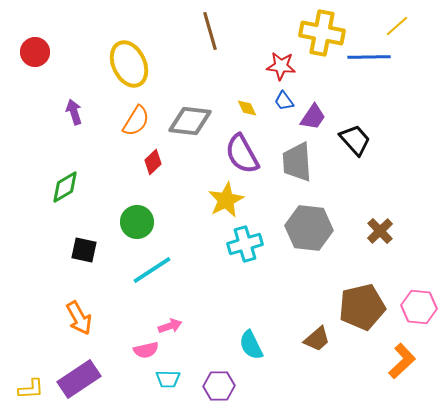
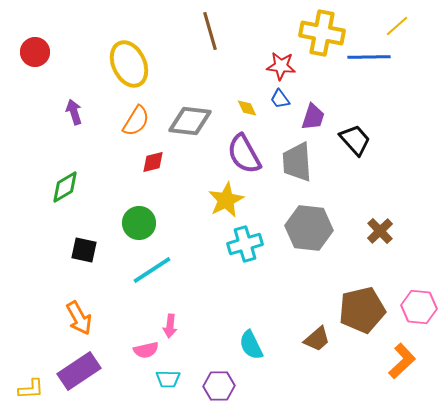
blue trapezoid: moved 4 px left, 2 px up
purple trapezoid: rotated 16 degrees counterclockwise
purple semicircle: moved 2 px right
red diamond: rotated 30 degrees clockwise
green circle: moved 2 px right, 1 px down
brown pentagon: moved 3 px down
pink arrow: rotated 115 degrees clockwise
purple rectangle: moved 8 px up
